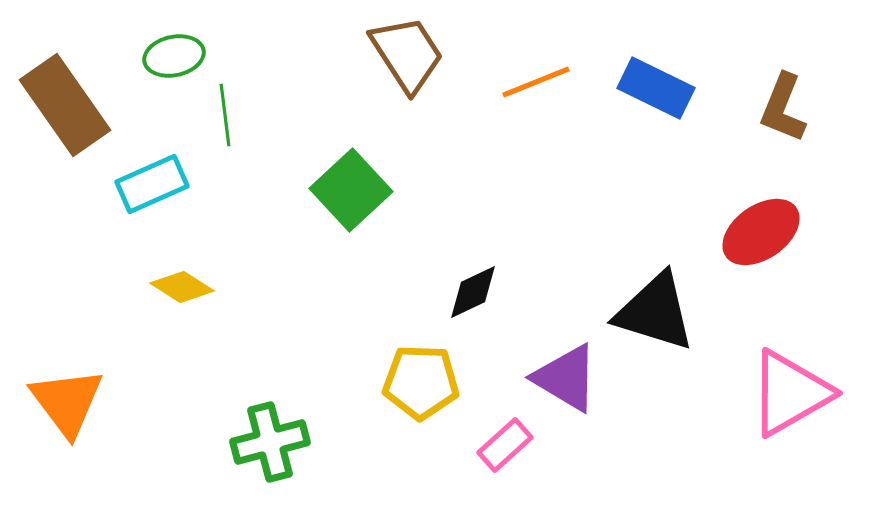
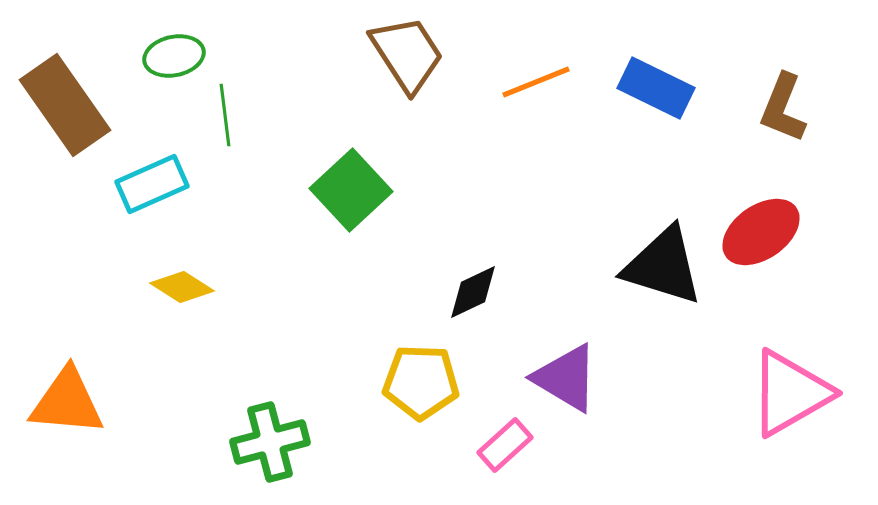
black triangle: moved 8 px right, 46 px up
orange triangle: rotated 48 degrees counterclockwise
